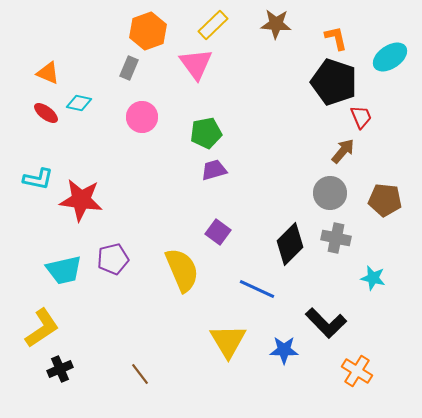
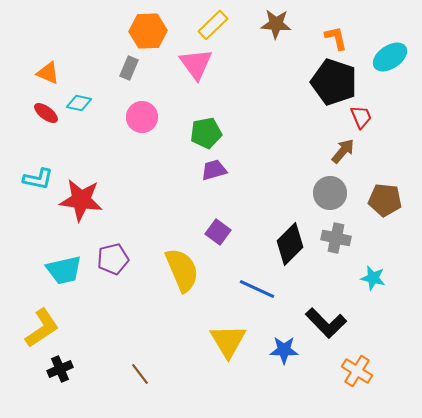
orange hexagon: rotated 18 degrees clockwise
